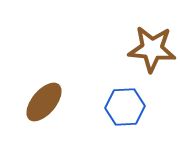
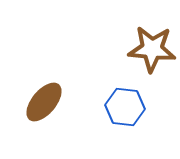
blue hexagon: rotated 9 degrees clockwise
